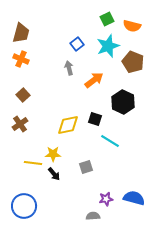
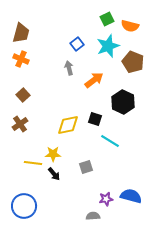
orange semicircle: moved 2 px left
blue semicircle: moved 3 px left, 2 px up
